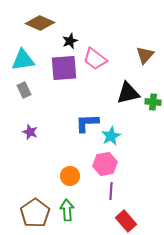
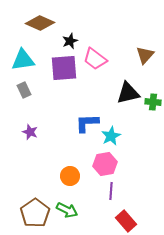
green arrow: rotated 120 degrees clockwise
